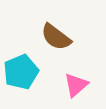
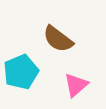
brown semicircle: moved 2 px right, 2 px down
